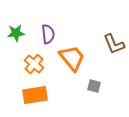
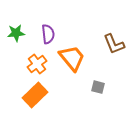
orange cross: moved 3 px right; rotated 12 degrees clockwise
gray square: moved 4 px right, 1 px down
orange rectangle: rotated 35 degrees counterclockwise
